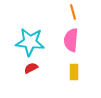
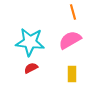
pink semicircle: moved 1 px left; rotated 55 degrees clockwise
yellow rectangle: moved 2 px left, 2 px down
